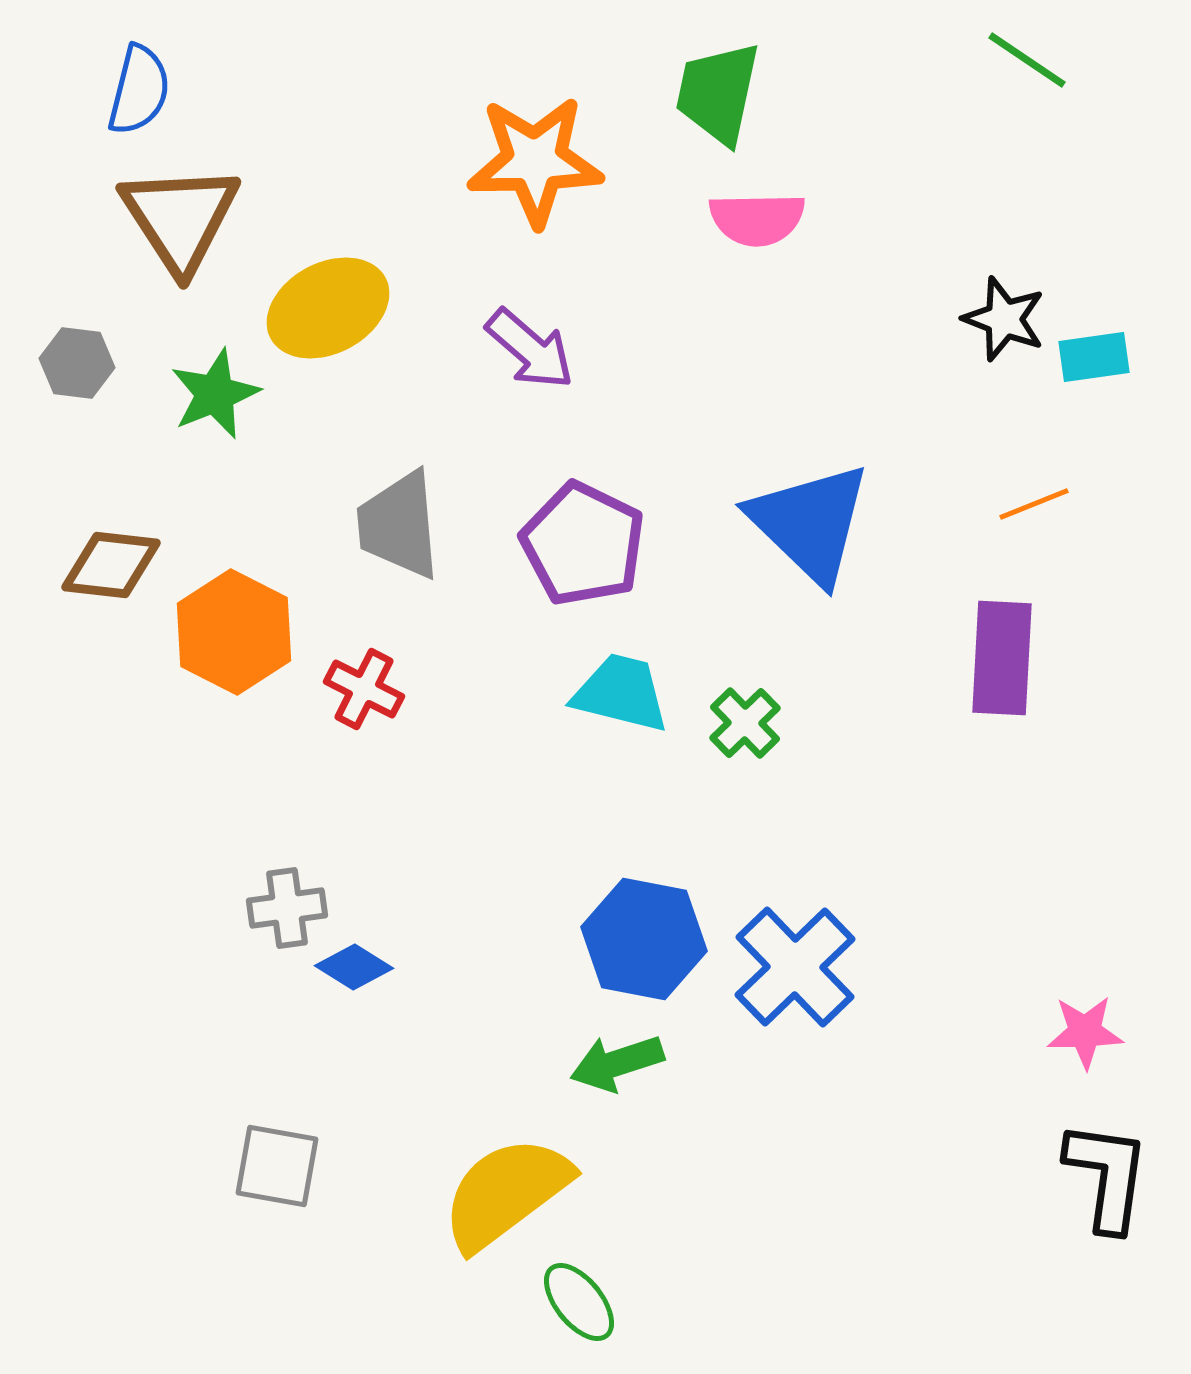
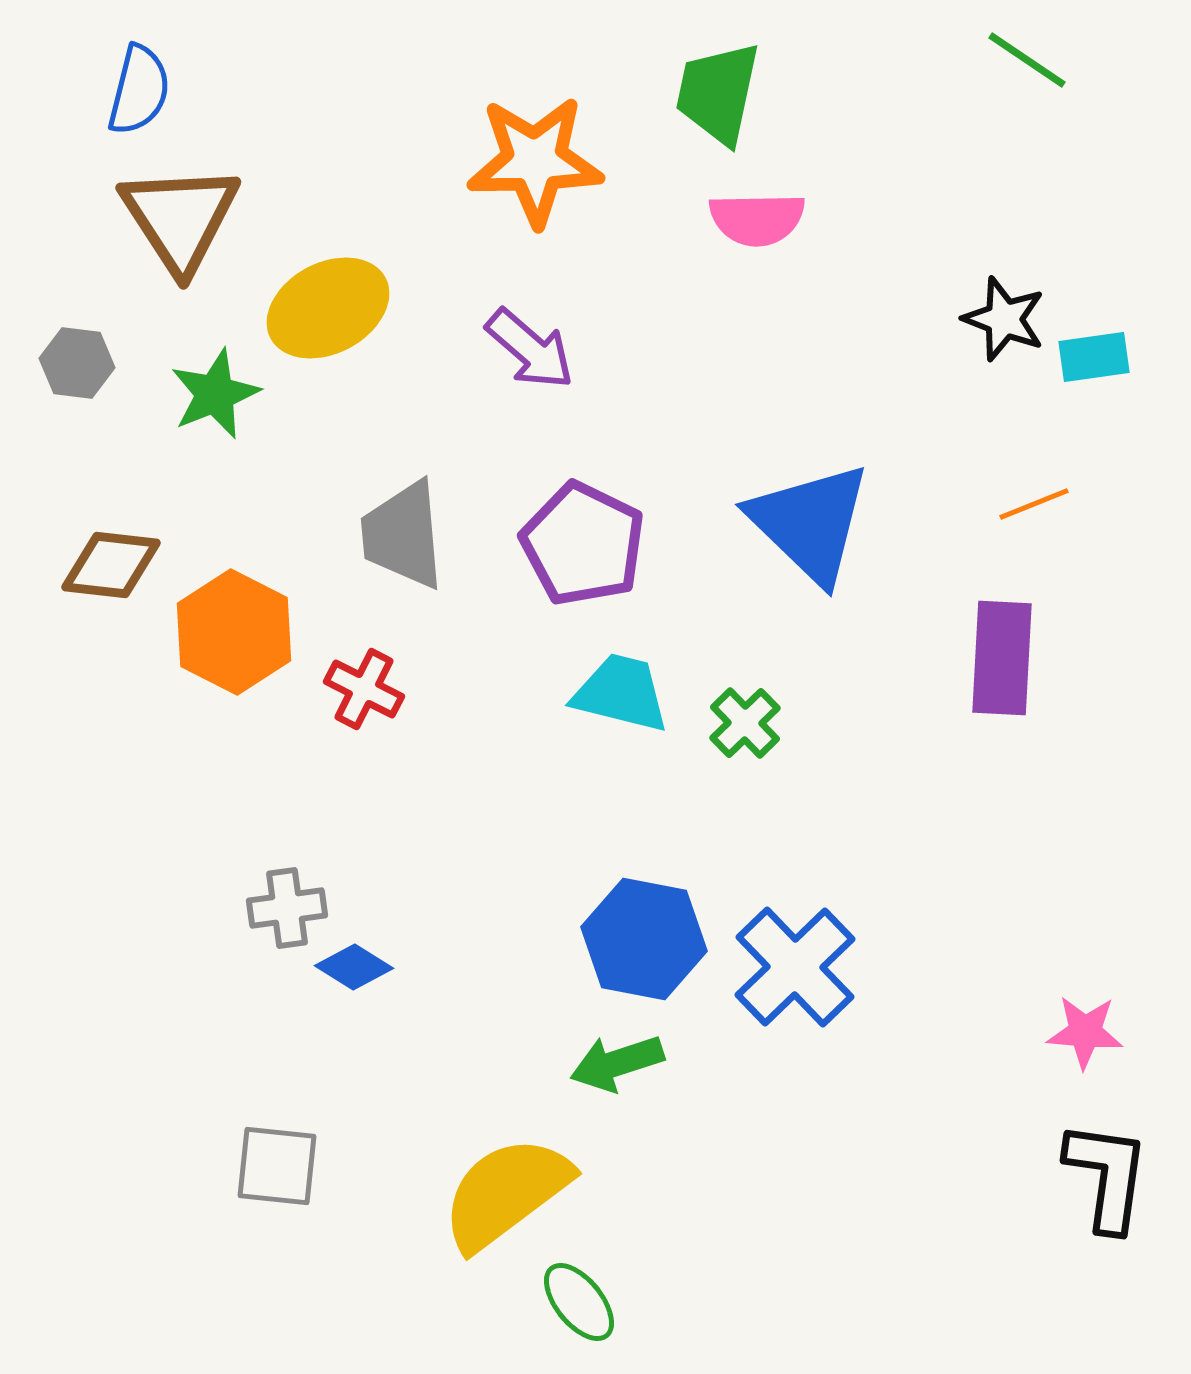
gray trapezoid: moved 4 px right, 10 px down
pink star: rotated 6 degrees clockwise
gray square: rotated 4 degrees counterclockwise
